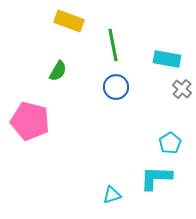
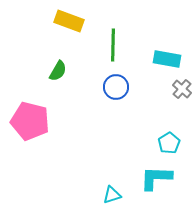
green line: rotated 12 degrees clockwise
cyan pentagon: moved 1 px left
